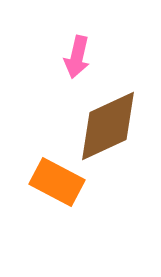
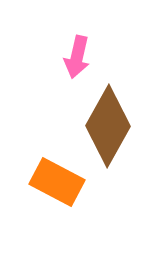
brown diamond: rotated 36 degrees counterclockwise
